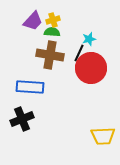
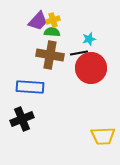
purple trapezoid: moved 5 px right
black line: rotated 54 degrees clockwise
